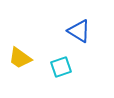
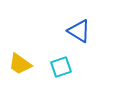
yellow trapezoid: moved 6 px down
